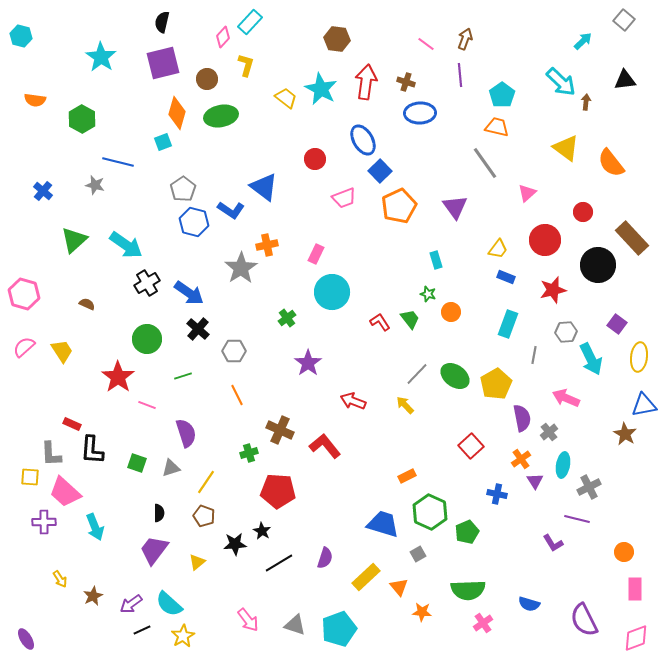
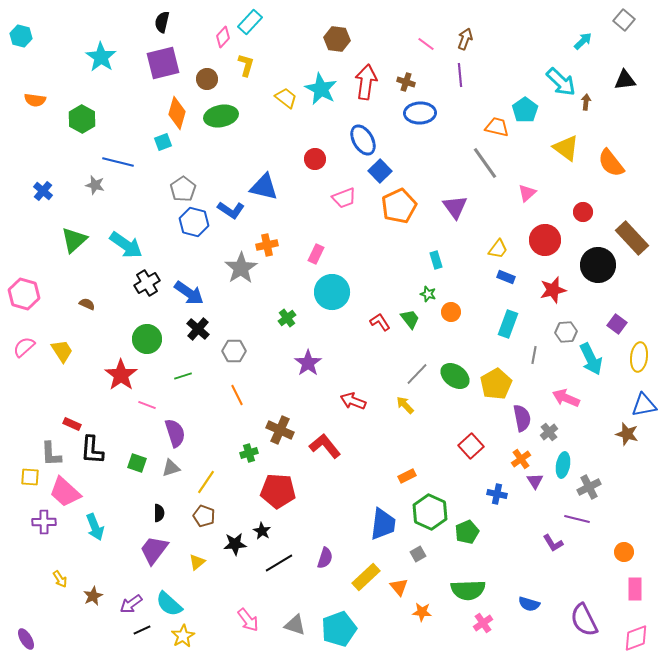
cyan pentagon at (502, 95): moved 23 px right, 15 px down
blue triangle at (264, 187): rotated 24 degrees counterclockwise
red star at (118, 377): moved 3 px right, 2 px up
purple semicircle at (186, 433): moved 11 px left
brown star at (625, 434): moved 2 px right; rotated 15 degrees counterclockwise
blue trapezoid at (383, 524): rotated 80 degrees clockwise
